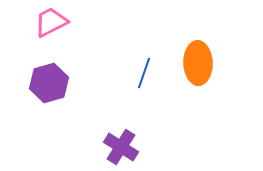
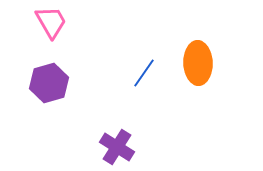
pink trapezoid: rotated 87 degrees clockwise
blue line: rotated 16 degrees clockwise
purple cross: moved 4 px left
